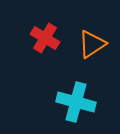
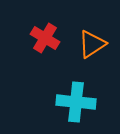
cyan cross: rotated 9 degrees counterclockwise
